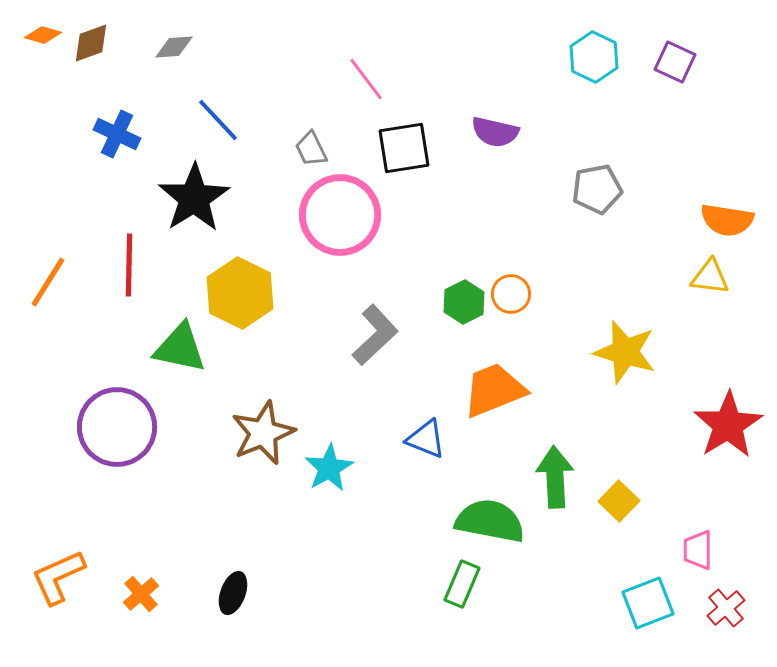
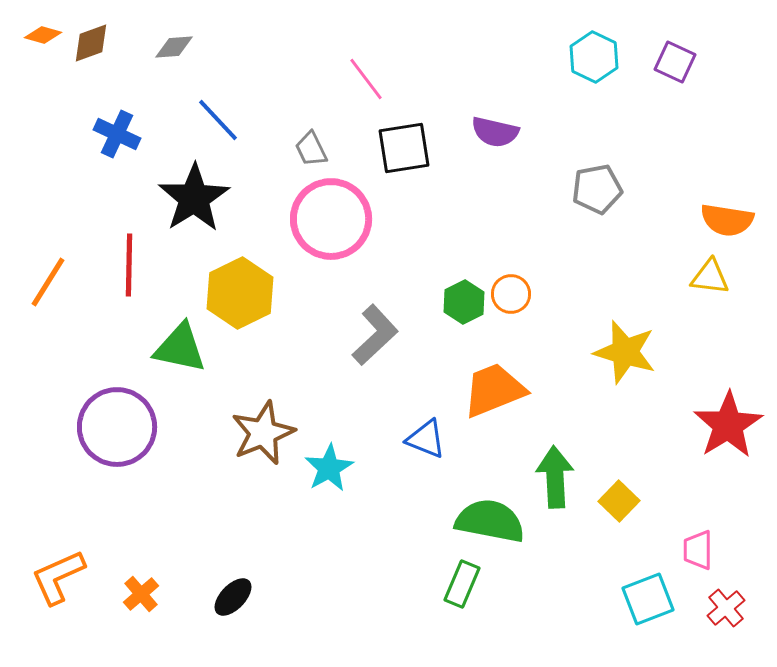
pink circle: moved 9 px left, 4 px down
yellow hexagon: rotated 8 degrees clockwise
black ellipse: moved 4 px down; rotated 24 degrees clockwise
cyan square: moved 4 px up
